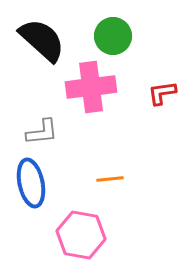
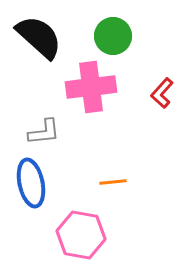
black semicircle: moved 3 px left, 3 px up
red L-shape: rotated 40 degrees counterclockwise
gray L-shape: moved 2 px right
orange line: moved 3 px right, 3 px down
